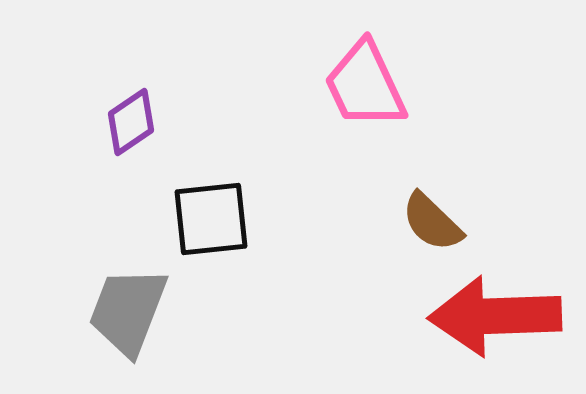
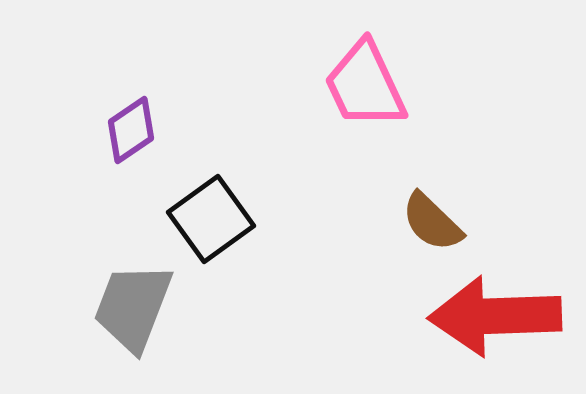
purple diamond: moved 8 px down
black square: rotated 30 degrees counterclockwise
gray trapezoid: moved 5 px right, 4 px up
